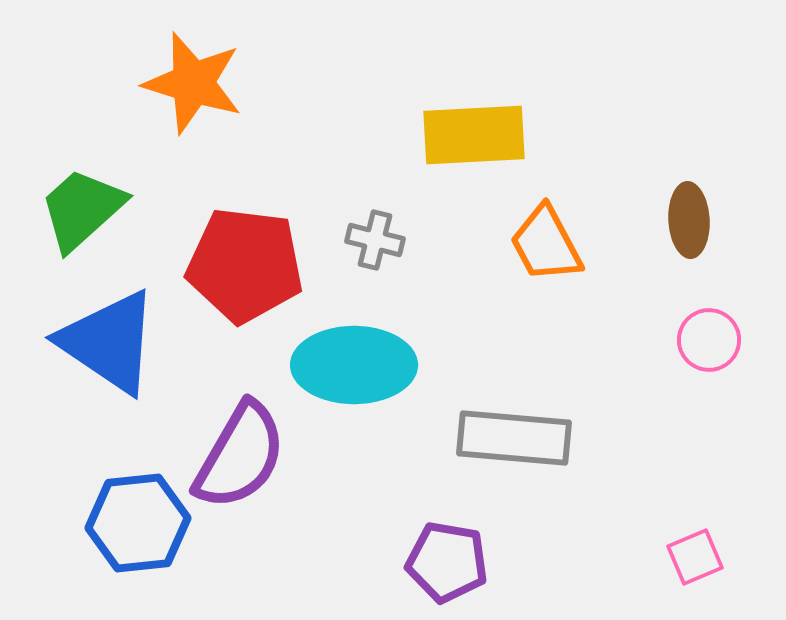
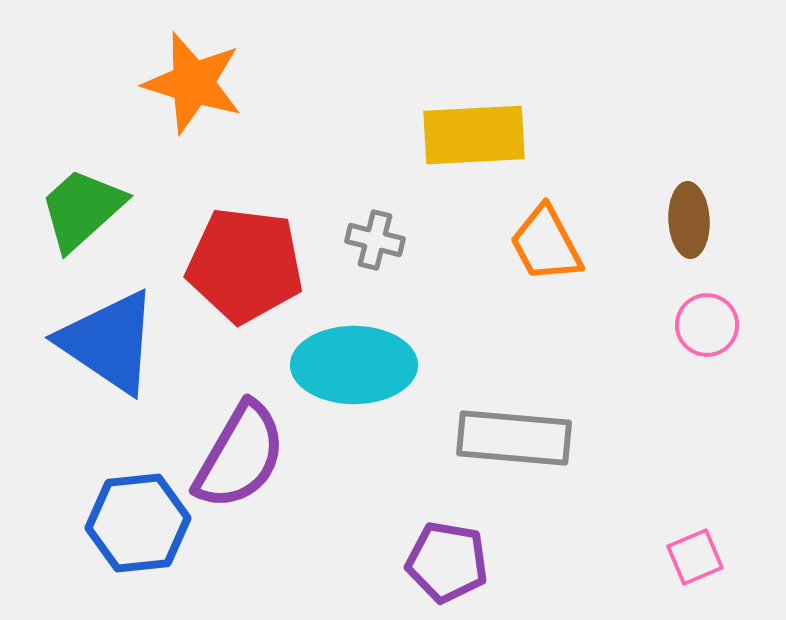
pink circle: moved 2 px left, 15 px up
